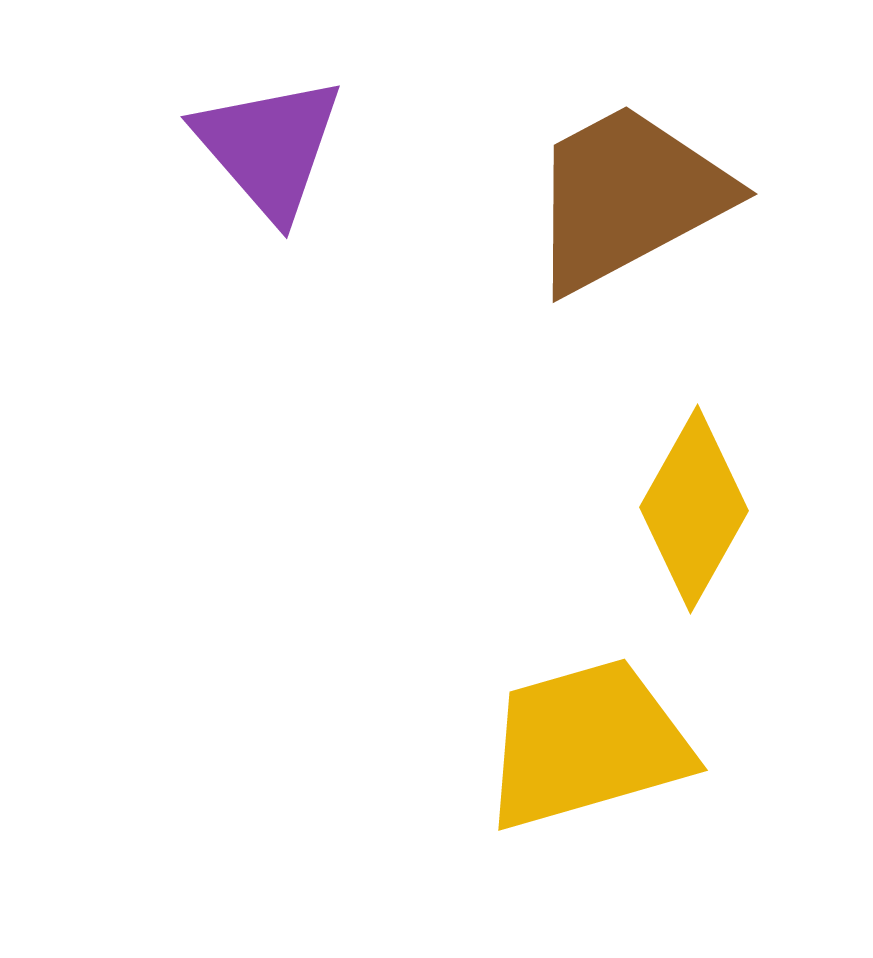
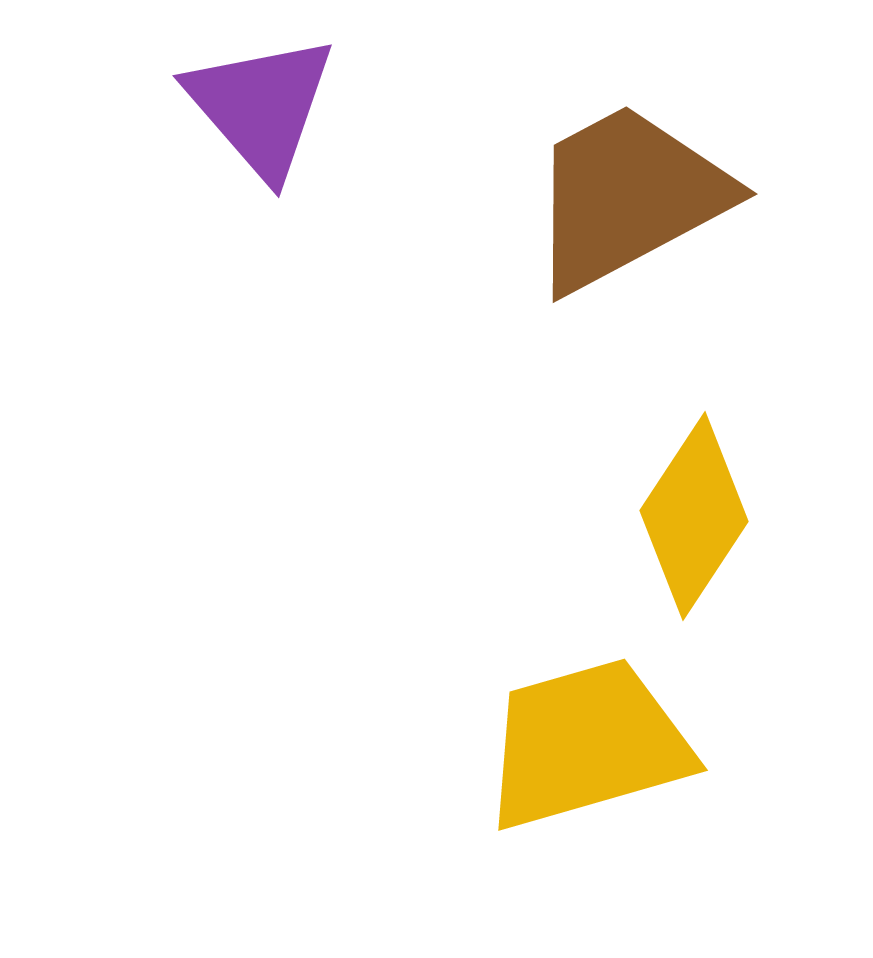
purple triangle: moved 8 px left, 41 px up
yellow diamond: moved 7 px down; rotated 4 degrees clockwise
